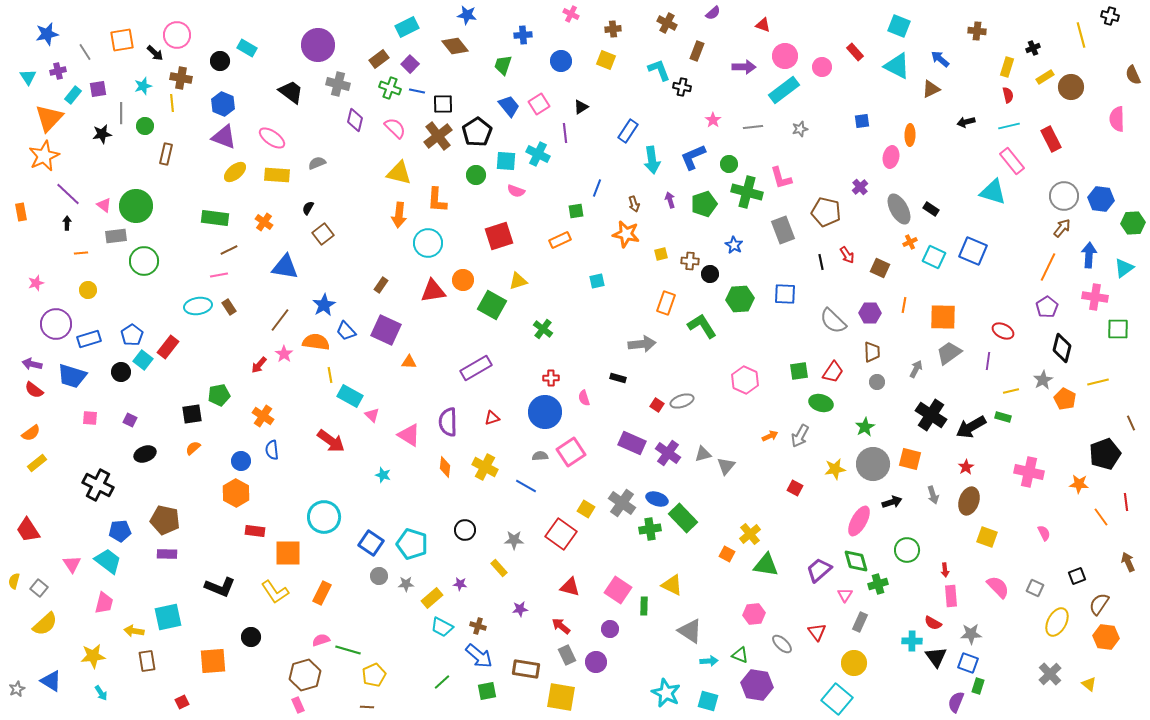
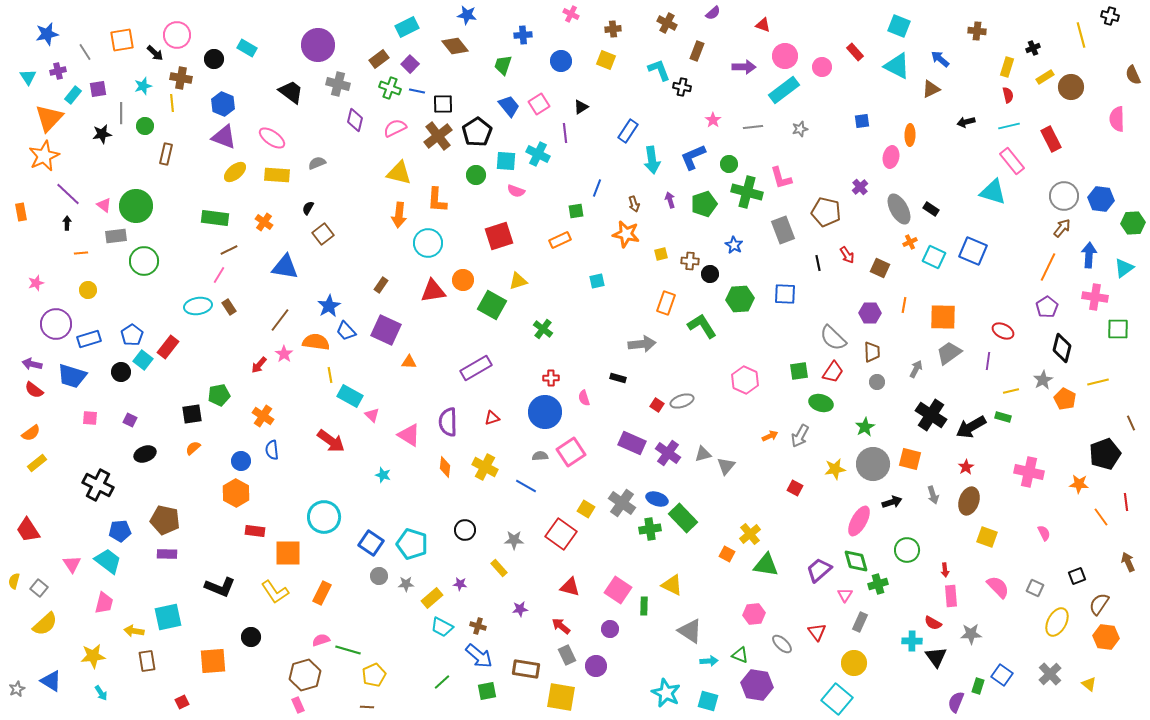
black circle at (220, 61): moved 6 px left, 2 px up
pink semicircle at (395, 128): rotated 70 degrees counterclockwise
black line at (821, 262): moved 3 px left, 1 px down
pink line at (219, 275): rotated 48 degrees counterclockwise
blue star at (324, 305): moved 5 px right, 1 px down
gray semicircle at (833, 321): moved 17 px down
purple circle at (596, 662): moved 4 px down
blue square at (968, 663): moved 34 px right, 12 px down; rotated 15 degrees clockwise
